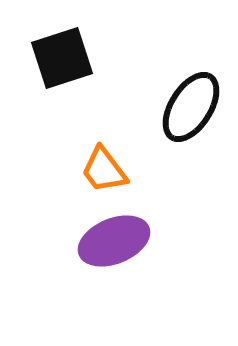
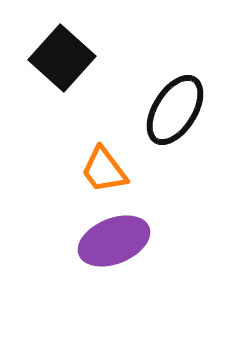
black square: rotated 30 degrees counterclockwise
black ellipse: moved 16 px left, 3 px down
